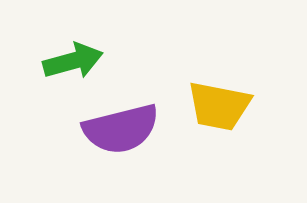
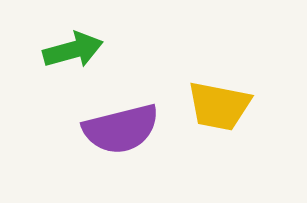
green arrow: moved 11 px up
